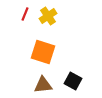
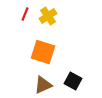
brown triangle: rotated 18 degrees counterclockwise
